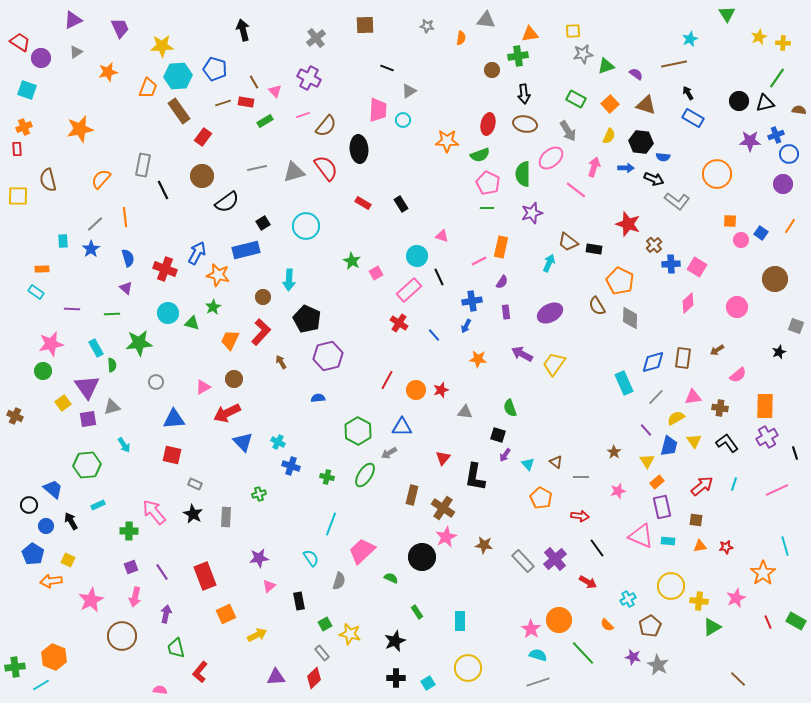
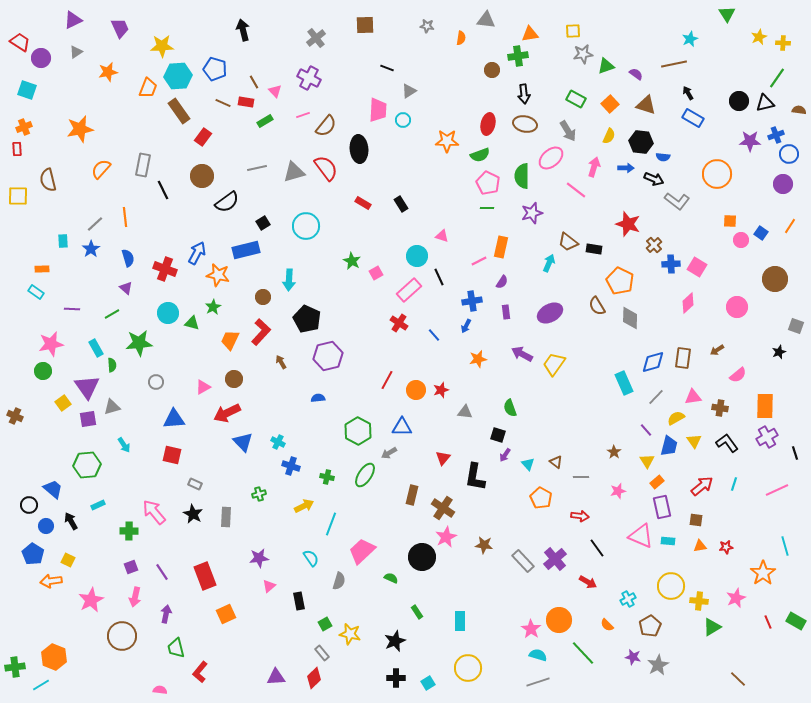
brown line at (223, 103): rotated 42 degrees clockwise
green semicircle at (523, 174): moved 1 px left, 2 px down
orange semicircle at (101, 179): moved 10 px up
green line at (112, 314): rotated 28 degrees counterclockwise
orange star at (478, 359): rotated 18 degrees counterclockwise
yellow arrow at (257, 635): moved 47 px right, 129 px up
gray star at (658, 665): rotated 15 degrees clockwise
